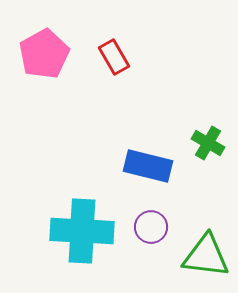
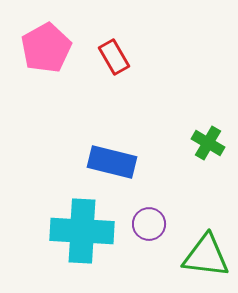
pink pentagon: moved 2 px right, 6 px up
blue rectangle: moved 36 px left, 4 px up
purple circle: moved 2 px left, 3 px up
